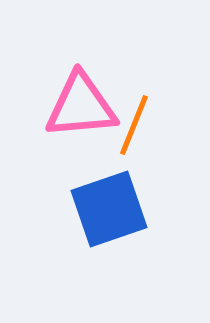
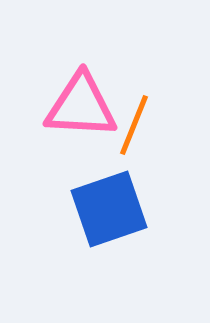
pink triangle: rotated 8 degrees clockwise
